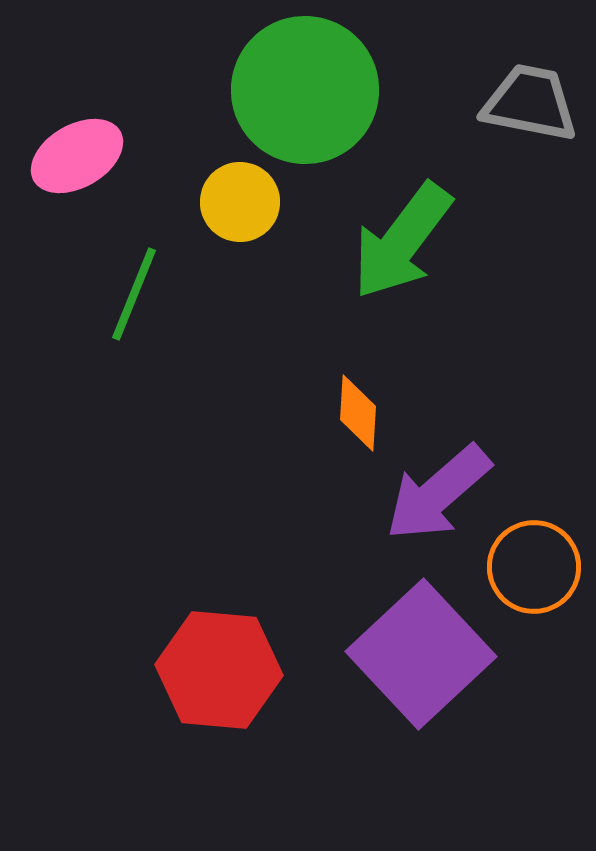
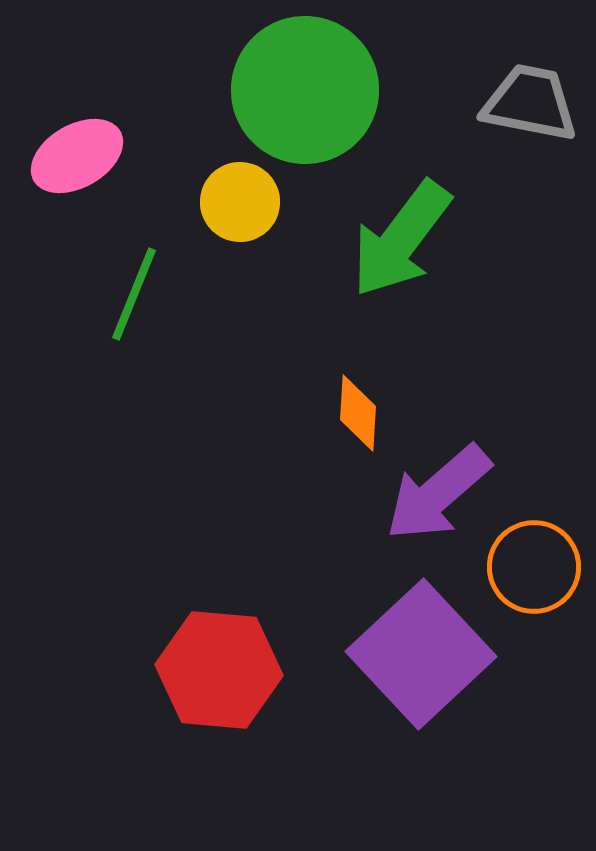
green arrow: moved 1 px left, 2 px up
